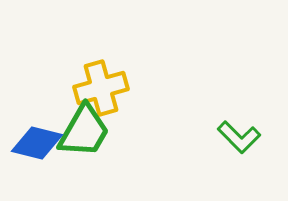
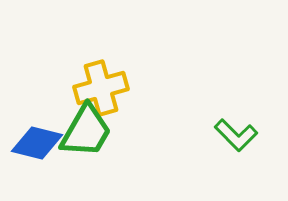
green trapezoid: moved 2 px right
green L-shape: moved 3 px left, 2 px up
